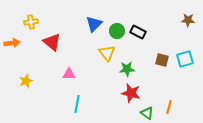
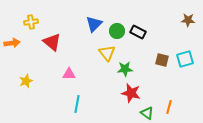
green star: moved 2 px left
